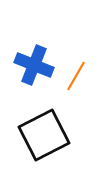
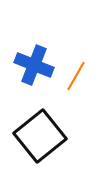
black square: moved 4 px left, 1 px down; rotated 12 degrees counterclockwise
